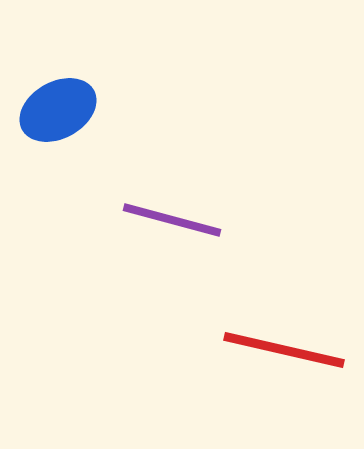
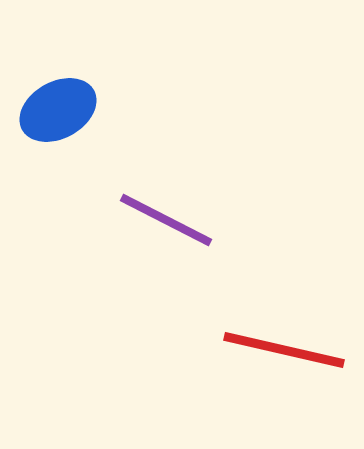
purple line: moved 6 px left; rotated 12 degrees clockwise
